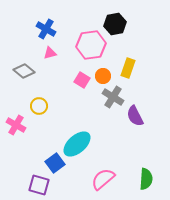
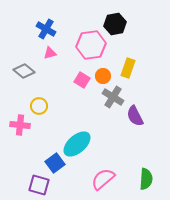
pink cross: moved 4 px right; rotated 24 degrees counterclockwise
